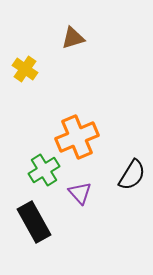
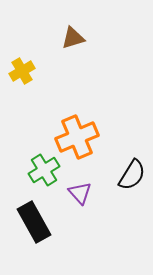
yellow cross: moved 3 px left, 2 px down; rotated 25 degrees clockwise
